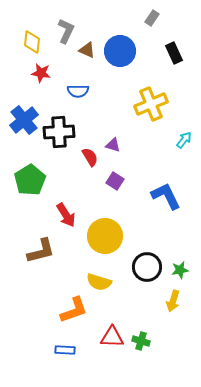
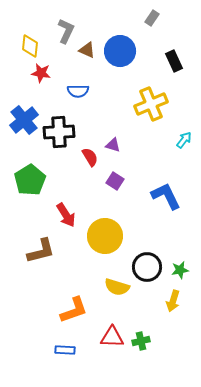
yellow diamond: moved 2 px left, 4 px down
black rectangle: moved 8 px down
yellow semicircle: moved 18 px right, 5 px down
green cross: rotated 30 degrees counterclockwise
